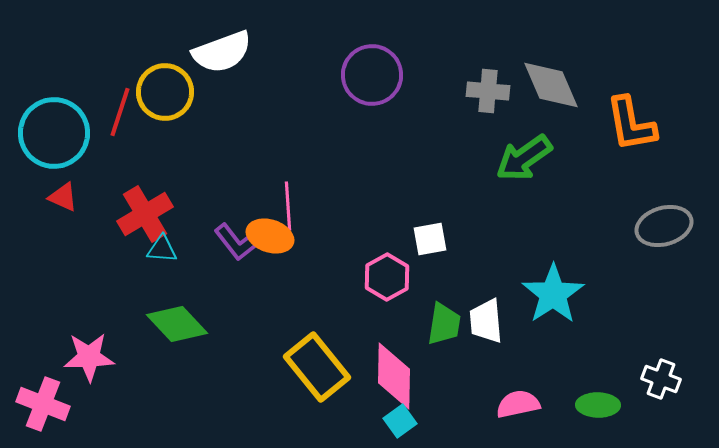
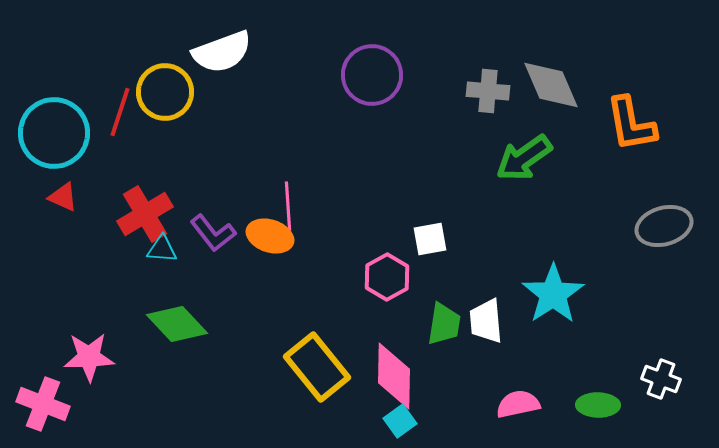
purple L-shape: moved 24 px left, 9 px up
